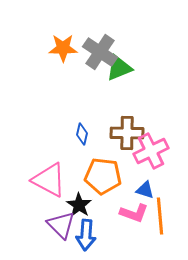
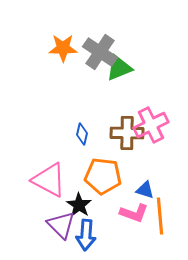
pink cross: moved 26 px up
